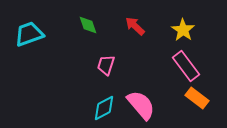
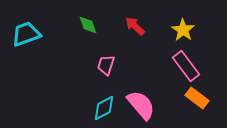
cyan trapezoid: moved 3 px left
